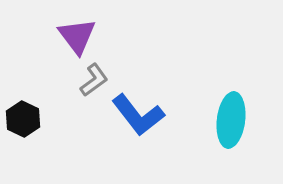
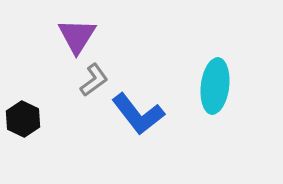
purple triangle: rotated 9 degrees clockwise
blue L-shape: moved 1 px up
cyan ellipse: moved 16 px left, 34 px up
